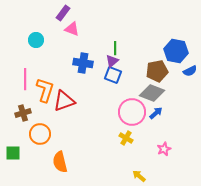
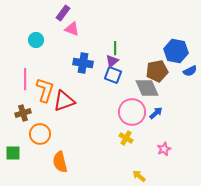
gray diamond: moved 5 px left, 5 px up; rotated 45 degrees clockwise
